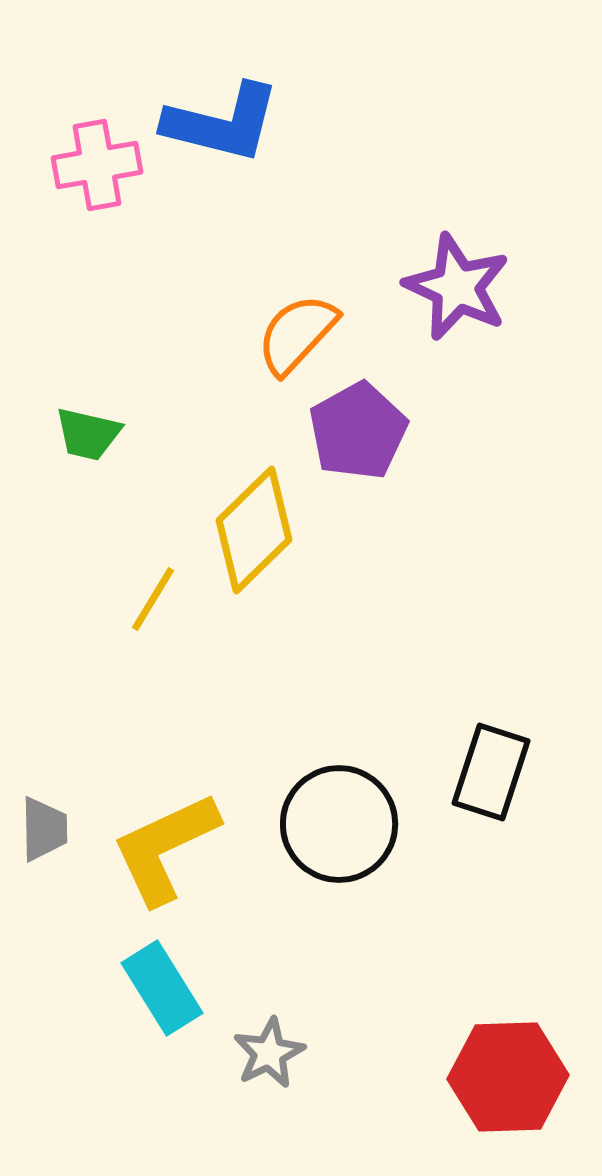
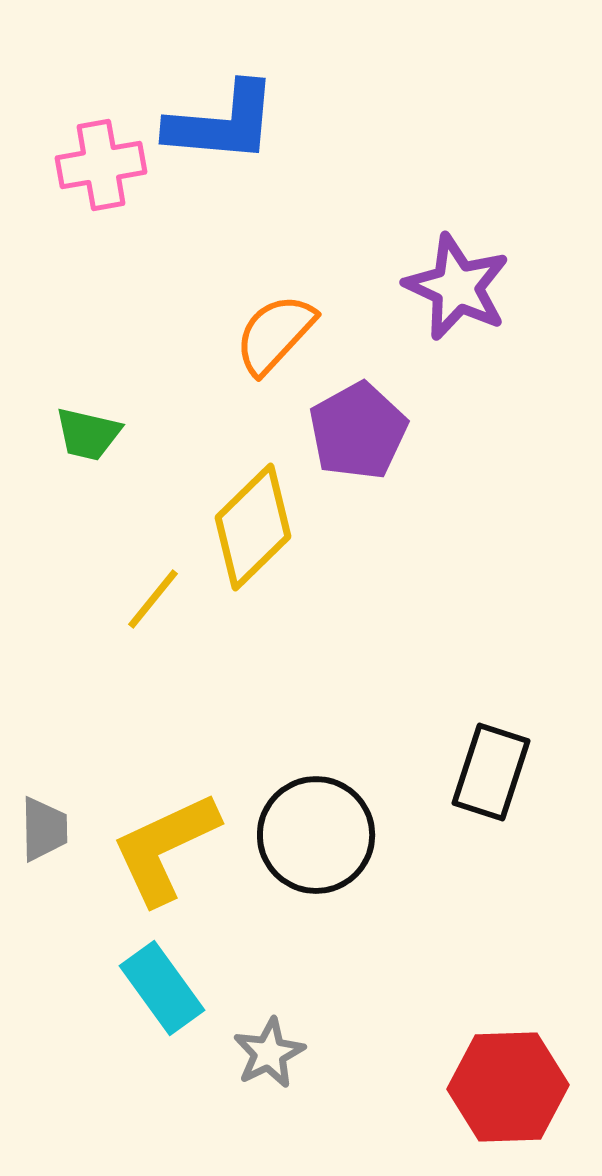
blue L-shape: rotated 9 degrees counterclockwise
pink cross: moved 4 px right
orange semicircle: moved 22 px left
yellow diamond: moved 1 px left, 3 px up
yellow line: rotated 8 degrees clockwise
black circle: moved 23 px left, 11 px down
cyan rectangle: rotated 4 degrees counterclockwise
red hexagon: moved 10 px down
